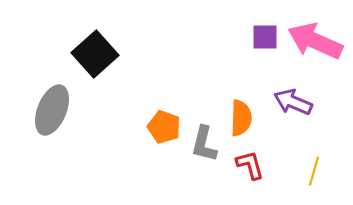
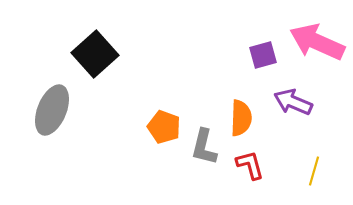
purple square: moved 2 px left, 18 px down; rotated 16 degrees counterclockwise
pink arrow: moved 2 px right, 1 px down
gray L-shape: moved 3 px down
